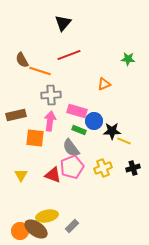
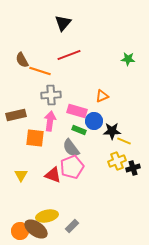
orange triangle: moved 2 px left, 12 px down
yellow cross: moved 14 px right, 7 px up
